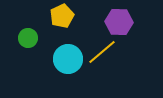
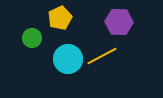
yellow pentagon: moved 2 px left, 2 px down
green circle: moved 4 px right
yellow line: moved 4 px down; rotated 12 degrees clockwise
